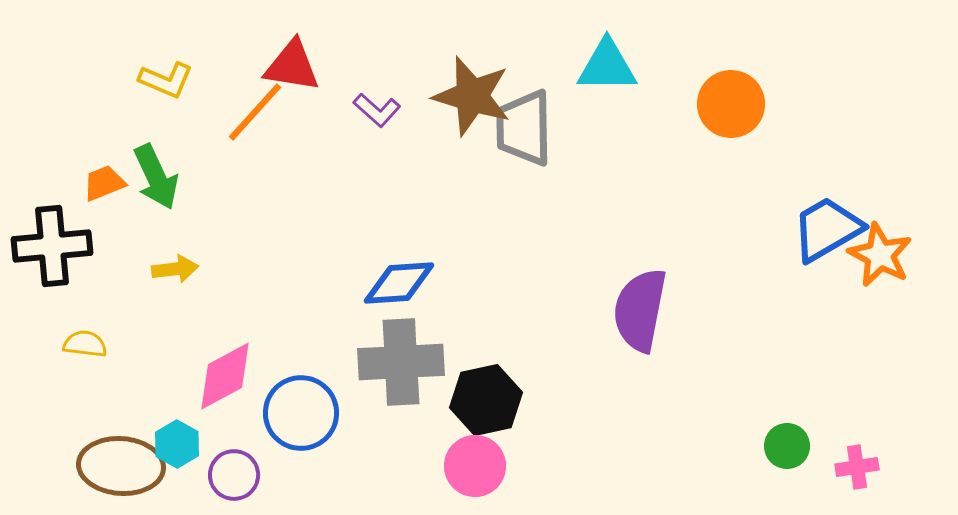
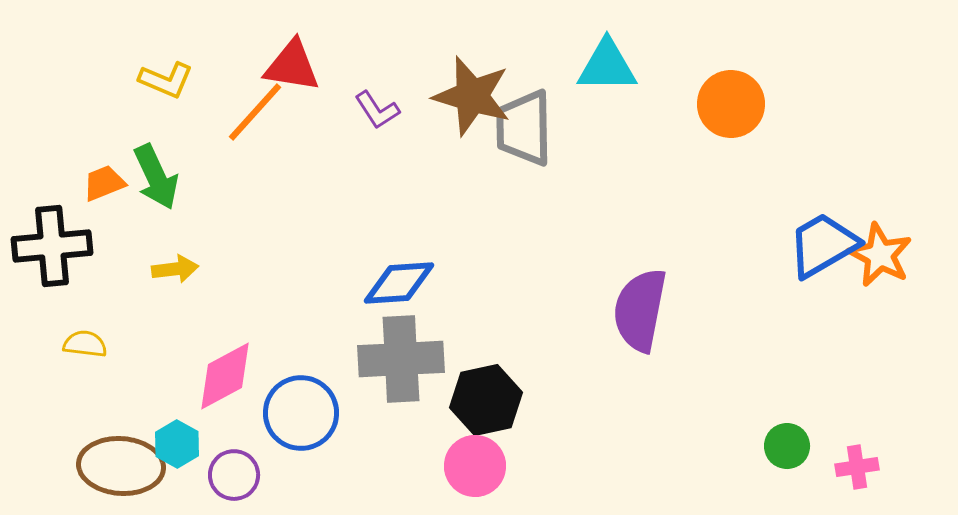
purple L-shape: rotated 15 degrees clockwise
blue trapezoid: moved 4 px left, 16 px down
gray cross: moved 3 px up
